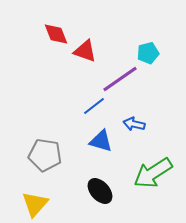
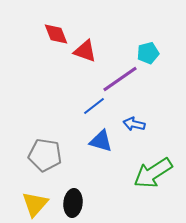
black ellipse: moved 27 px left, 12 px down; rotated 48 degrees clockwise
